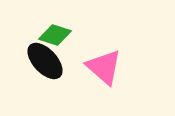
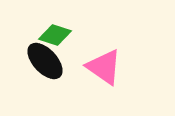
pink triangle: rotated 6 degrees counterclockwise
